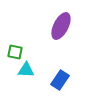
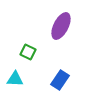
green square: moved 13 px right; rotated 14 degrees clockwise
cyan triangle: moved 11 px left, 9 px down
